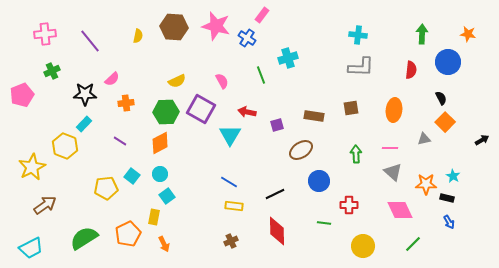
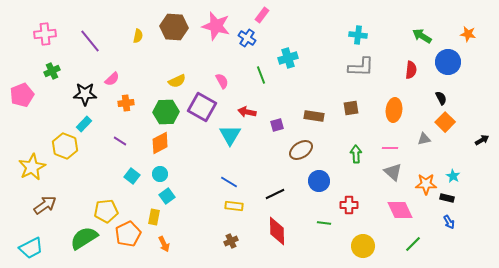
green arrow at (422, 34): moved 2 px down; rotated 60 degrees counterclockwise
purple square at (201, 109): moved 1 px right, 2 px up
yellow pentagon at (106, 188): moved 23 px down
